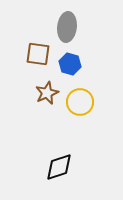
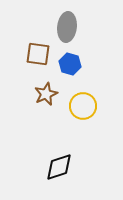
brown star: moved 1 px left, 1 px down
yellow circle: moved 3 px right, 4 px down
